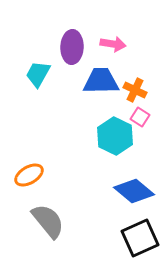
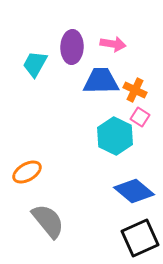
cyan trapezoid: moved 3 px left, 10 px up
orange ellipse: moved 2 px left, 3 px up
